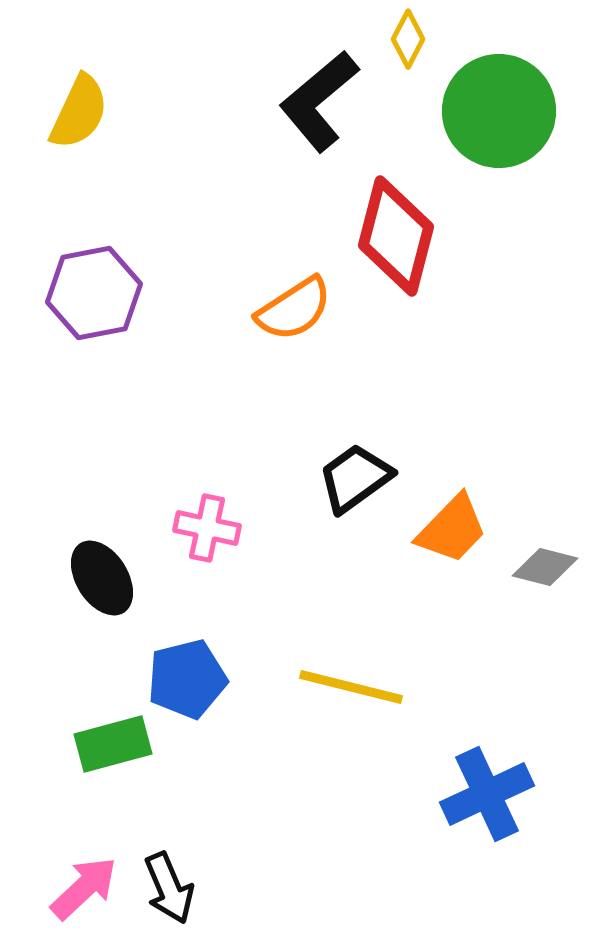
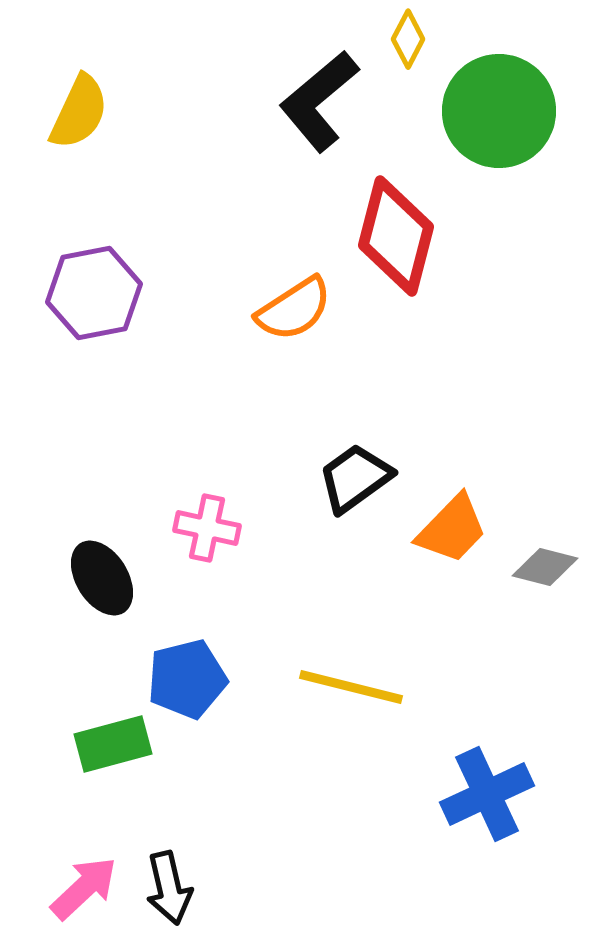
black arrow: rotated 10 degrees clockwise
